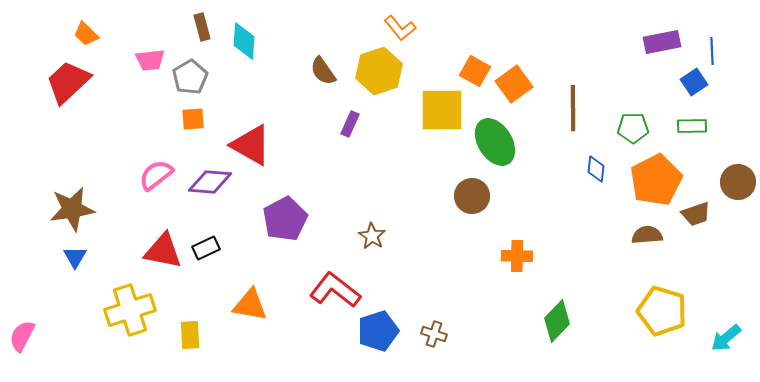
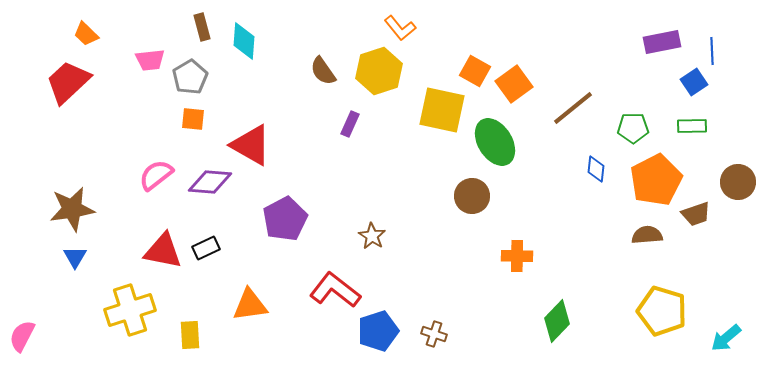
brown line at (573, 108): rotated 51 degrees clockwise
yellow square at (442, 110): rotated 12 degrees clockwise
orange square at (193, 119): rotated 10 degrees clockwise
orange triangle at (250, 305): rotated 18 degrees counterclockwise
